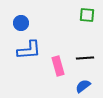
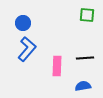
blue circle: moved 2 px right
blue L-shape: moved 2 px left, 1 px up; rotated 45 degrees counterclockwise
pink rectangle: moved 1 px left; rotated 18 degrees clockwise
blue semicircle: rotated 28 degrees clockwise
